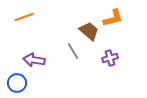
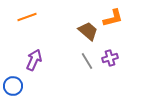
orange line: moved 3 px right
brown trapezoid: moved 1 px left
gray line: moved 14 px right, 10 px down
purple arrow: rotated 105 degrees clockwise
blue circle: moved 4 px left, 3 px down
